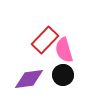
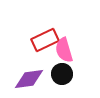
red rectangle: rotated 20 degrees clockwise
black circle: moved 1 px left, 1 px up
